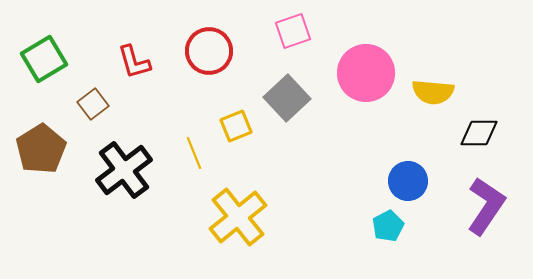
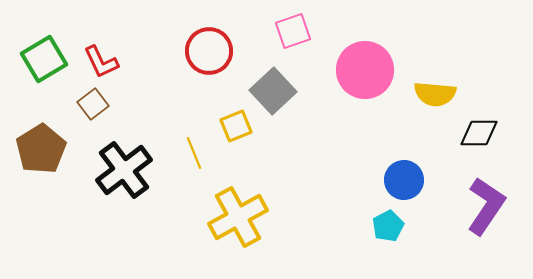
red L-shape: moved 33 px left; rotated 9 degrees counterclockwise
pink circle: moved 1 px left, 3 px up
yellow semicircle: moved 2 px right, 2 px down
gray square: moved 14 px left, 7 px up
blue circle: moved 4 px left, 1 px up
yellow cross: rotated 10 degrees clockwise
